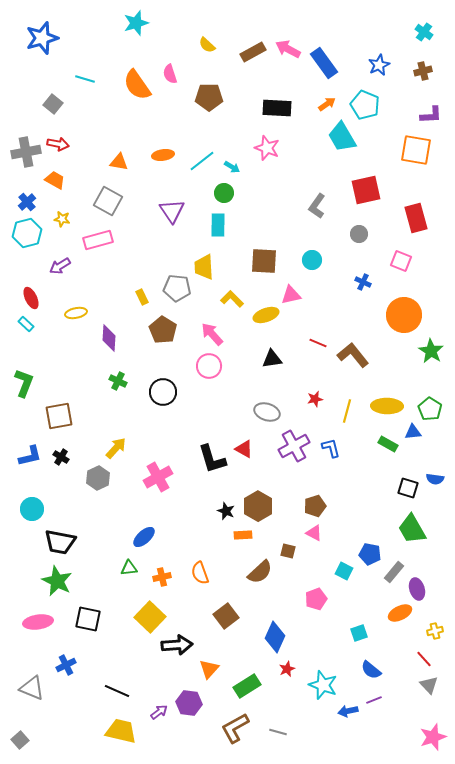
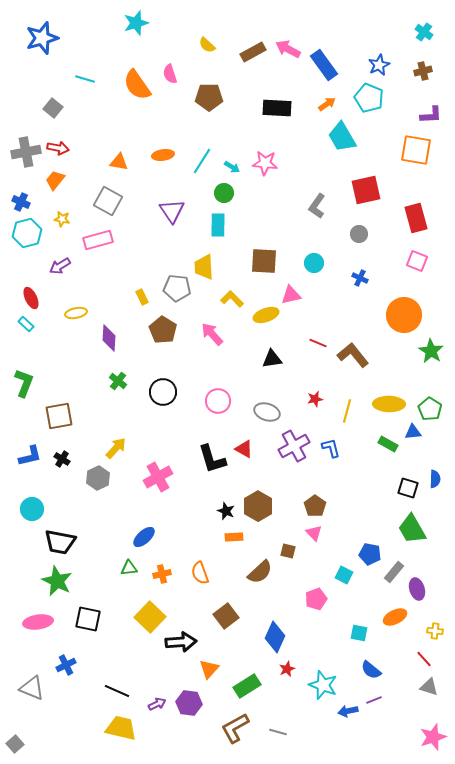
blue rectangle at (324, 63): moved 2 px down
gray square at (53, 104): moved 4 px down
cyan pentagon at (365, 105): moved 4 px right, 7 px up
red arrow at (58, 144): moved 4 px down
pink star at (267, 148): moved 2 px left, 15 px down; rotated 15 degrees counterclockwise
cyan line at (202, 161): rotated 20 degrees counterclockwise
orange trapezoid at (55, 180): rotated 80 degrees counterclockwise
blue cross at (27, 202): moved 6 px left; rotated 24 degrees counterclockwise
cyan circle at (312, 260): moved 2 px right, 3 px down
pink square at (401, 261): moved 16 px right
blue cross at (363, 282): moved 3 px left, 4 px up
pink circle at (209, 366): moved 9 px right, 35 px down
green cross at (118, 381): rotated 12 degrees clockwise
yellow ellipse at (387, 406): moved 2 px right, 2 px up
black cross at (61, 457): moved 1 px right, 2 px down
blue semicircle at (435, 479): rotated 96 degrees counterclockwise
brown pentagon at (315, 506): rotated 20 degrees counterclockwise
pink triangle at (314, 533): rotated 18 degrees clockwise
orange rectangle at (243, 535): moved 9 px left, 2 px down
cyan square at (344, 571): moved 4 px down
orange cross at (162, 577): moved 3 px up
orange ellipse at (400, 613): moved 5 px left, 4 px down
yellow cross at (435, 631): rotated 21 degrees clockwise
cyan square at (359, 633): rotated 30 degrees clockwise
black arrow at (177, 645): moved 4 px right, 3 px up
gray triangle at (429, 685): moved 2 px down; rotated 30 degrees counterclockwise
purple arrow at (159, 712): moved 2 px left, 8 px up; rotated 12 degrees clockwise
yellow trapezoid at (121, 731): moved 3 px up
gray square at (20, 740): moved 5 px left, 4 px down
